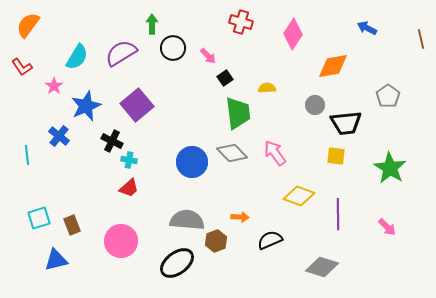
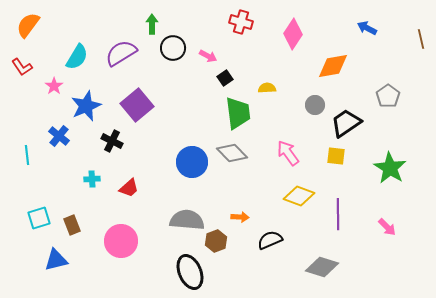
pink arrow at (208, 56): rotated 18 degrees counterclockwise
black trapezoid at (346, 123): rotated 152 degrees clockwise
pink arrow at (275, 153): moved 13 px right
cyan cross at (129, 160): moved 37 px left, 19 px down; rotated 14 degrees counterclockwise
black ellipse at (177, 263): moved 13 px right, 9 px down; rotated 76 degrees counterclockwise
